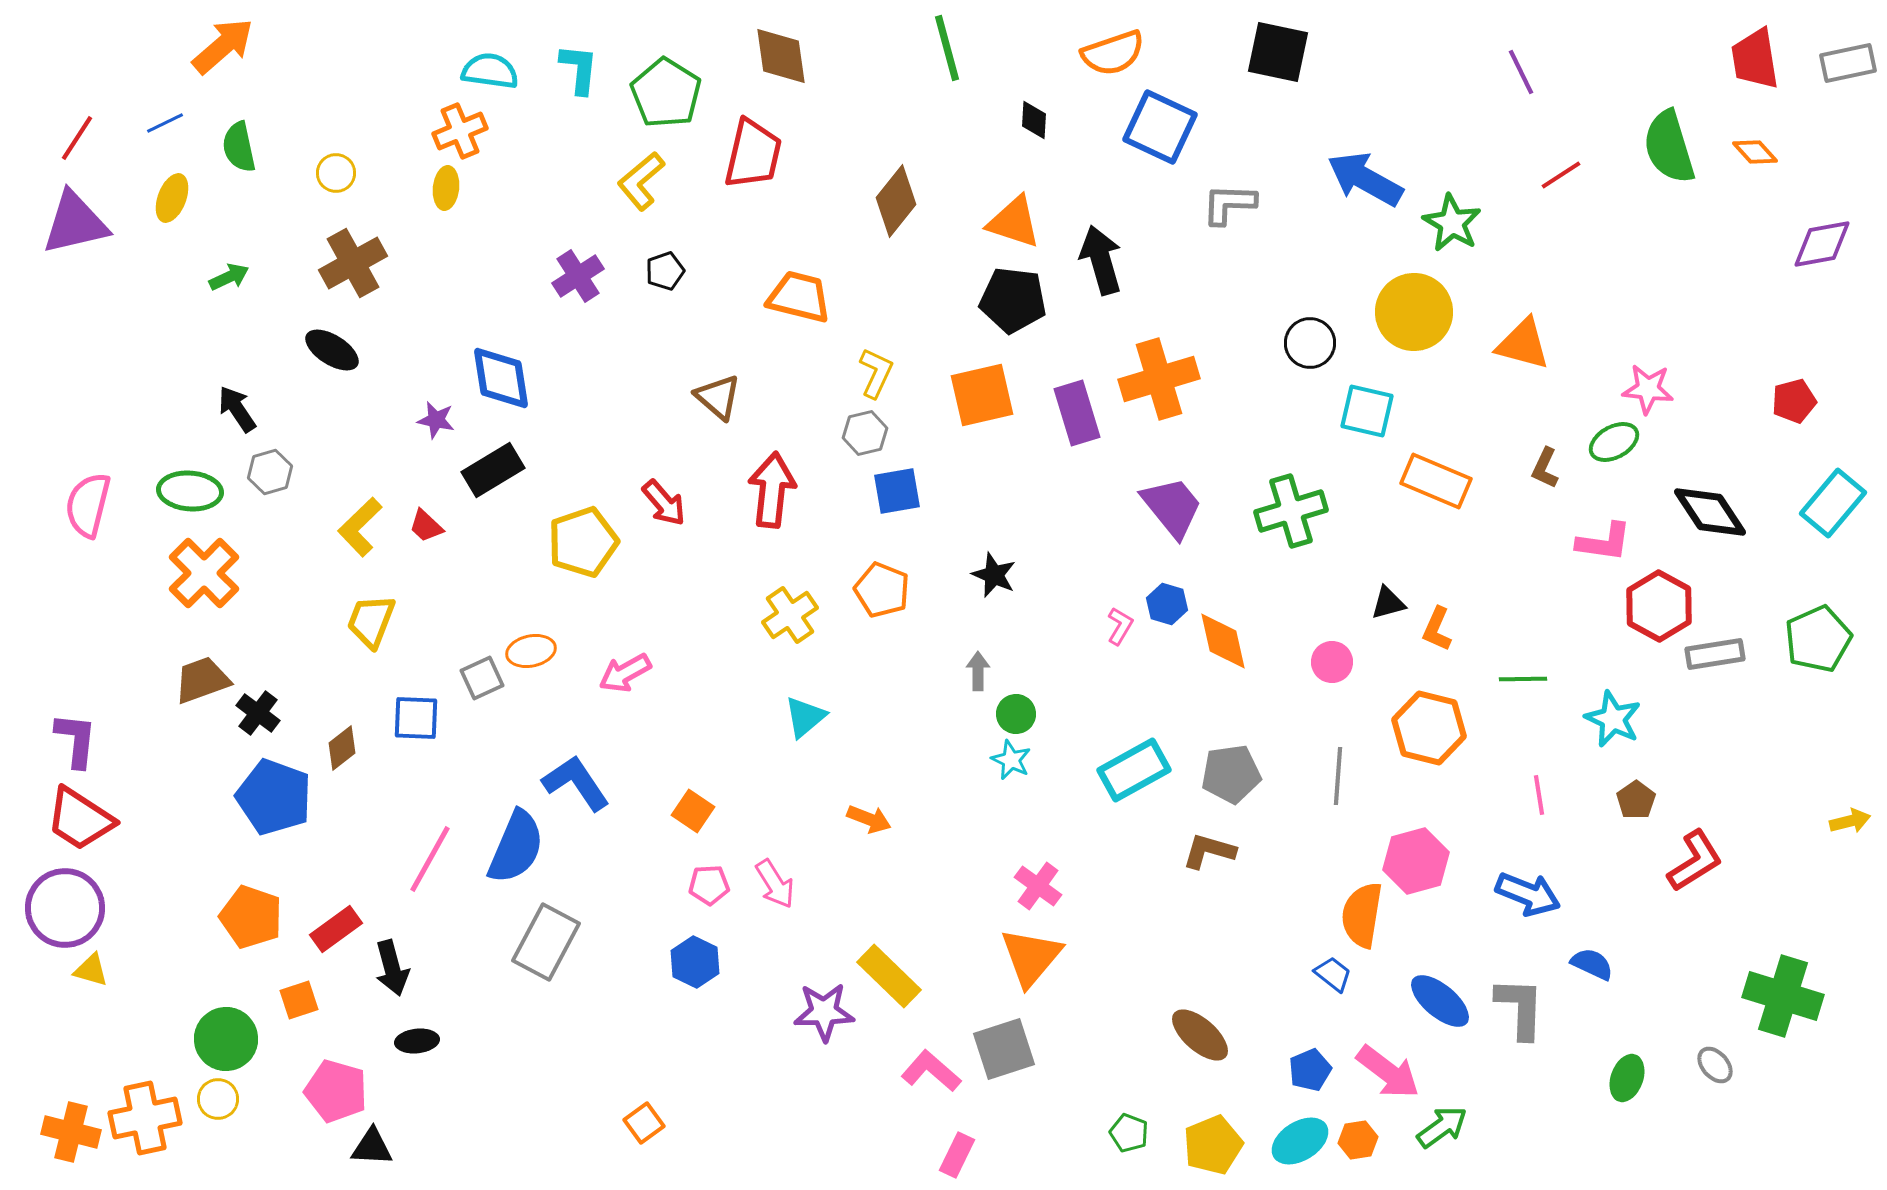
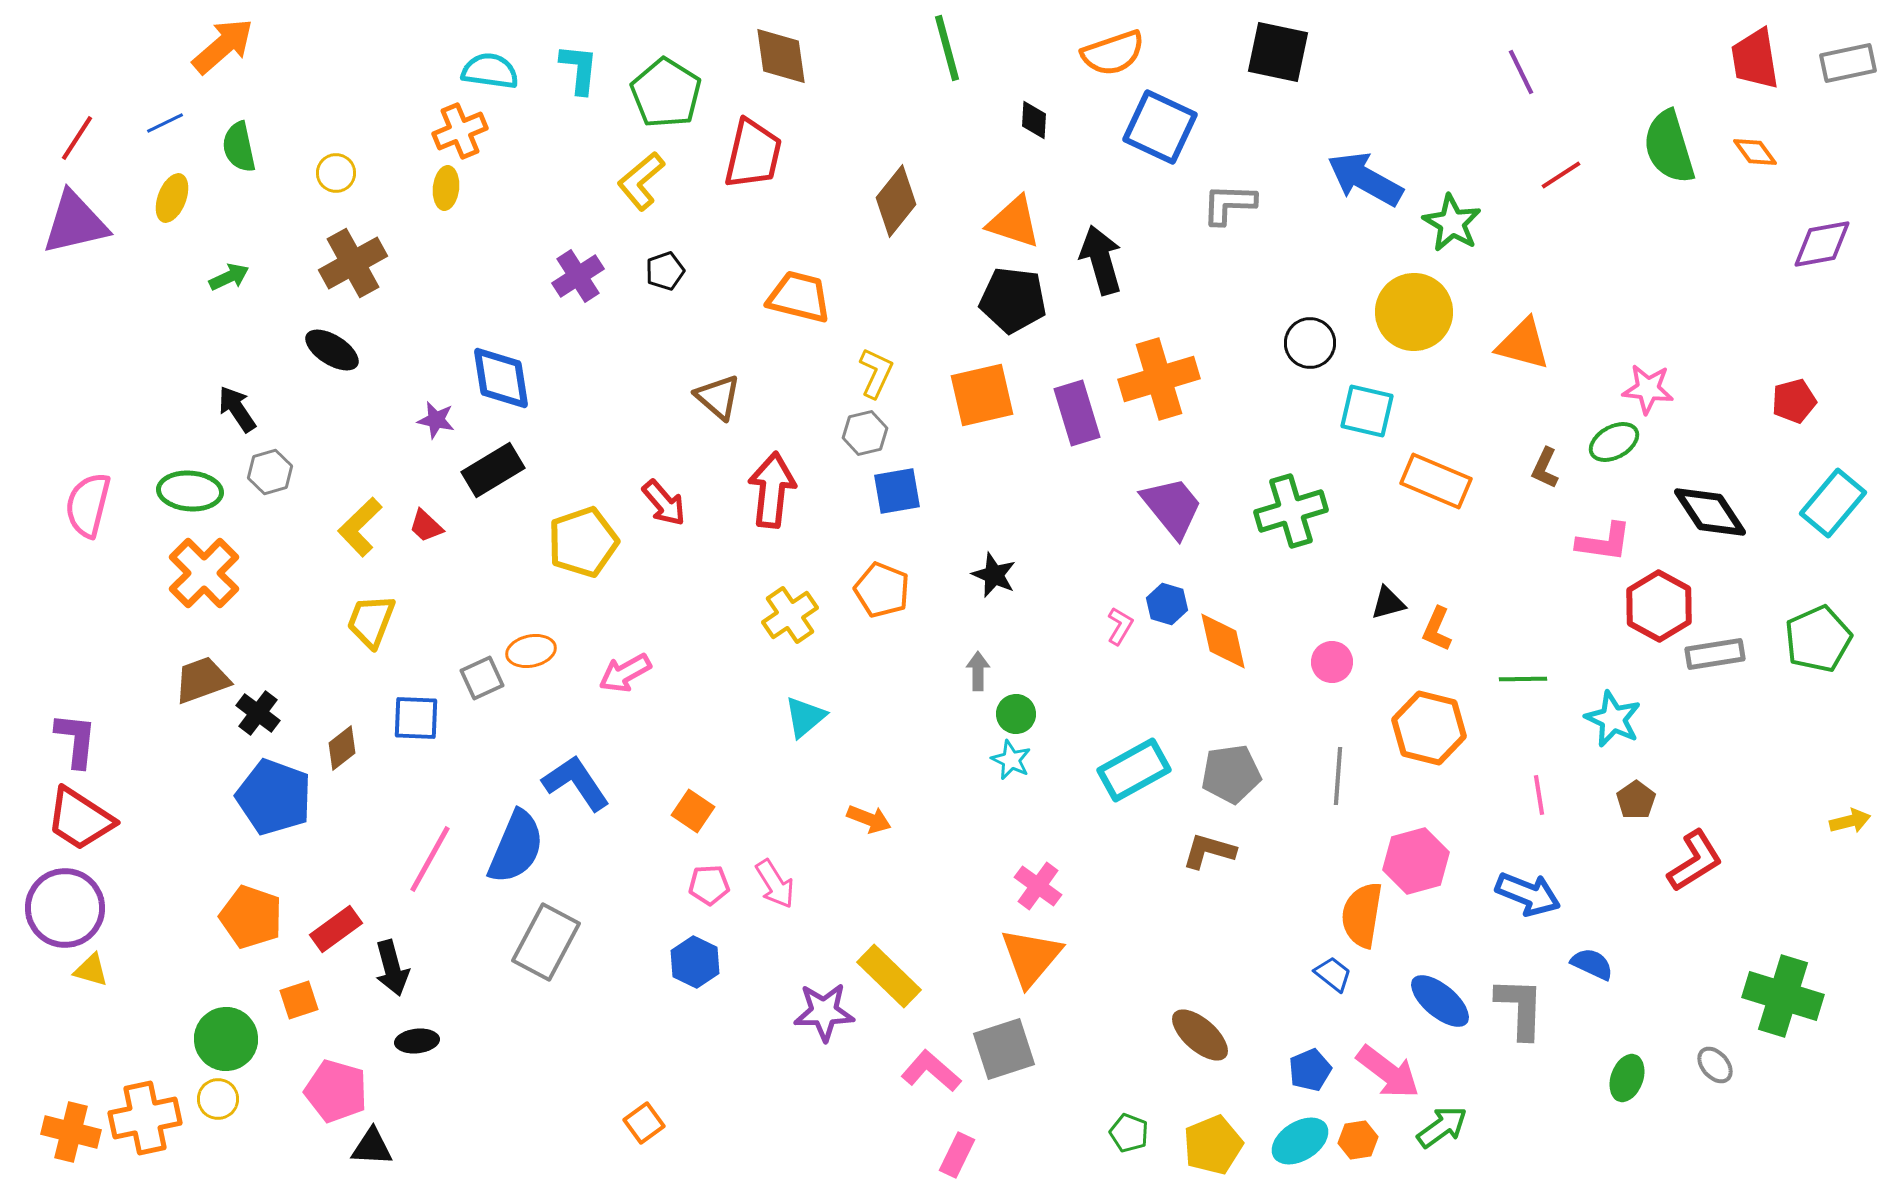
orange diamond at (1755, 152): rotated 6 degrees clockwise
